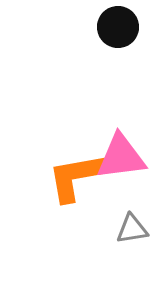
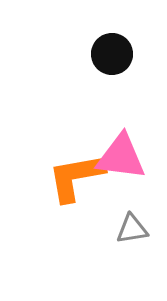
black circle: moved 6 px left, 27 px down
pink triangle: rotated 14 degrees clockwise
